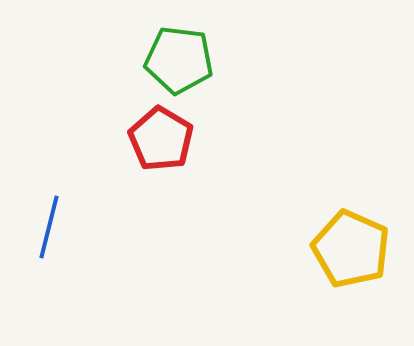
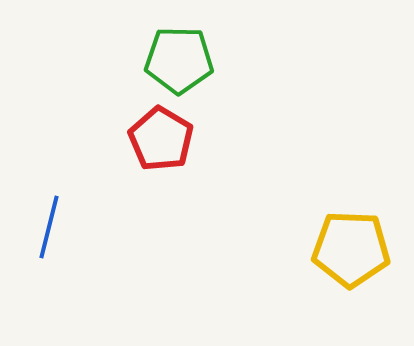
green pentagon: rotated 6 degrees counterclockwise
yellow pentagon: rotated 22 degrees counterclockwise
